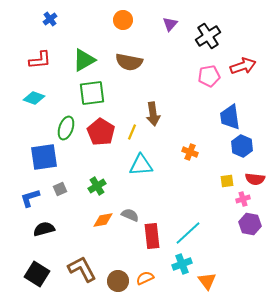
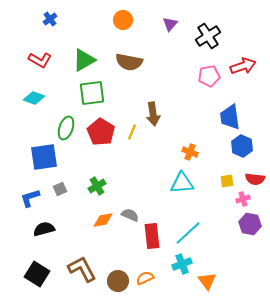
red L-shape: rotated 35 degrees clockwise
cyan triangle: moved 41 px right, 18 px down
